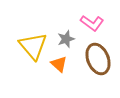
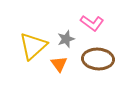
yellow triangle: rotated 28 degrees clockwise
brown ellipse: rotated 64 degrees counterclockwise
orange triangle: rotated 12 degrees clockwise
